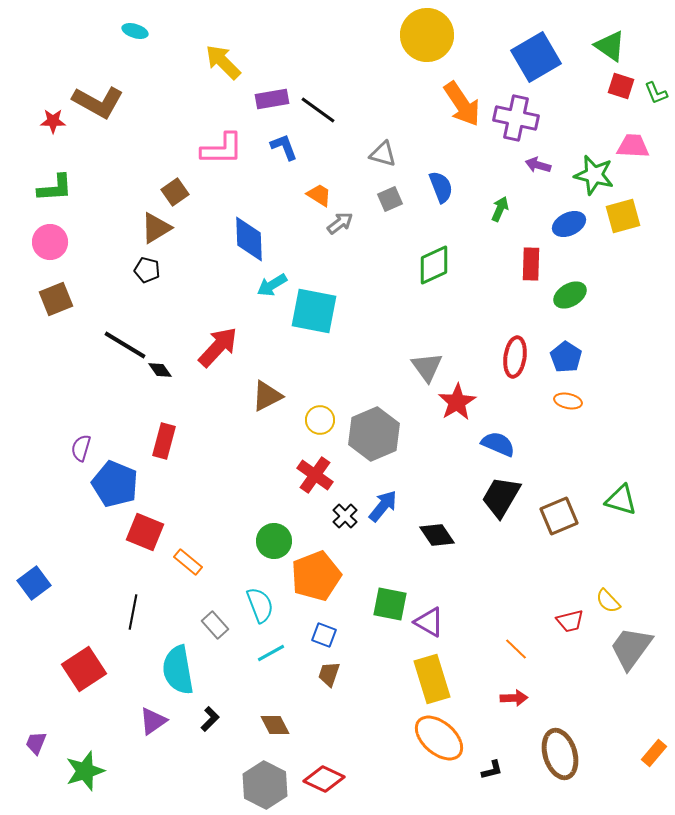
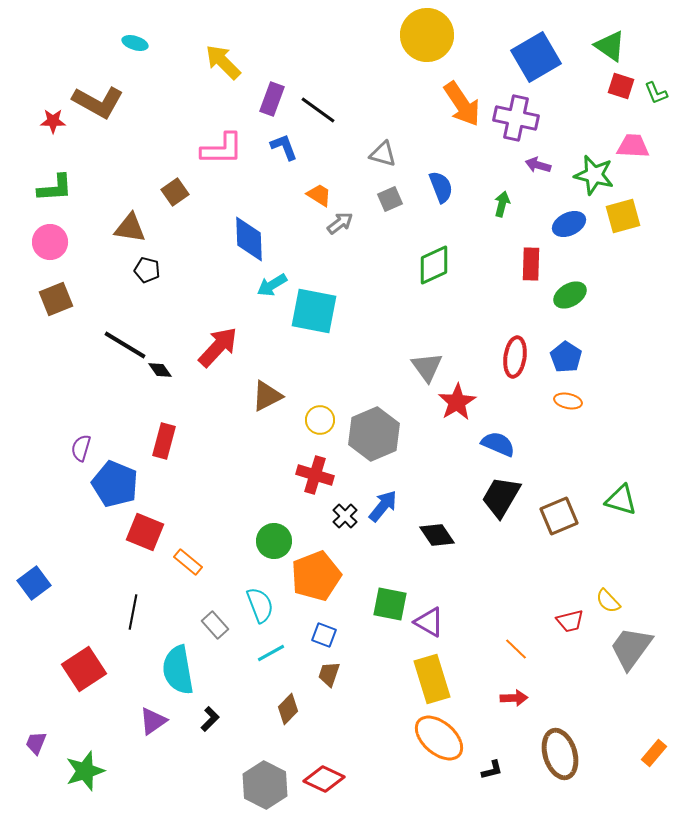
cyan ellipse at (135, 31): moved 12 px down
purple rectangle at (272, 99): rotated 60 degrees counterclockwise
green arrow at (500, 209): moved 2 px right, 5 px up; rotated 10 degrees counterclockwise
brown triangle at (156, 228): moved 26 px left; rotated 40 degrees clockwise
red cross at (315, 475): rotated 18 degrees counterclockwise
brown diamond at (275, 725): moved 13 px right, 16 px up; rotated 72 degrees clockwise
